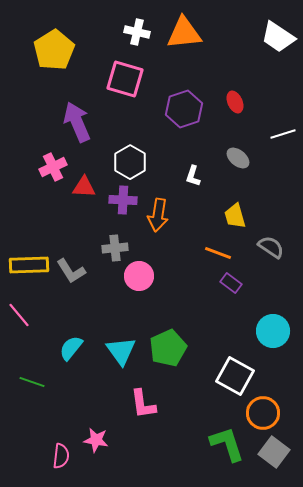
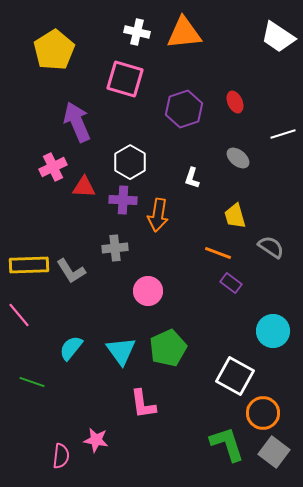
white L-shape: moved 1 px left, 2 px down
pink circle: moved 9 px right, 15 px down
